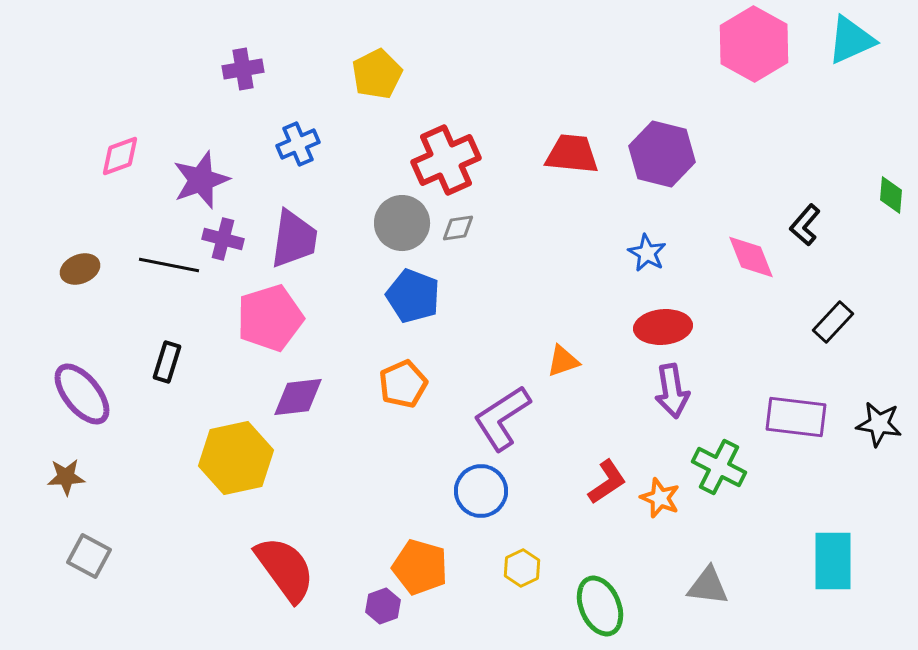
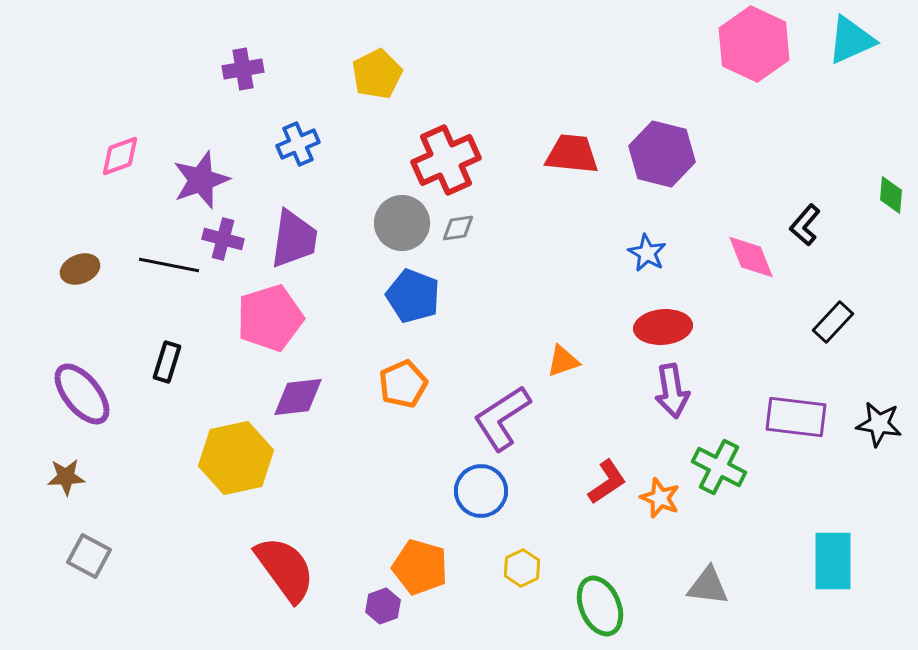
pink hexagon at (754, 44): rotated 4 degrees counterclockwise
